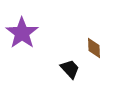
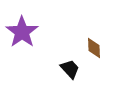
purple star: moved 1 px up
